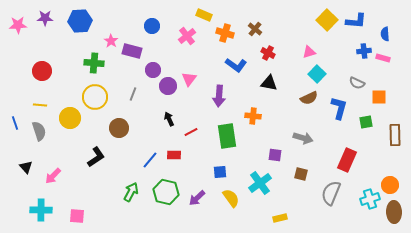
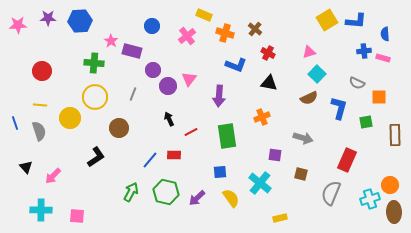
purple star at (45, 18): moved 3 px right
yellow square at (327, 20): rotated 15 degrees clockwise
blue L-shape at (236, 65): rotated 15 degrees counterclockwise
orange cross at (253, 116): moved 9 px right, 1 px down; rotated 28 degrees counterclockwise
cyan cross at (260, 183): rotated 15 degrees counterclockwise
